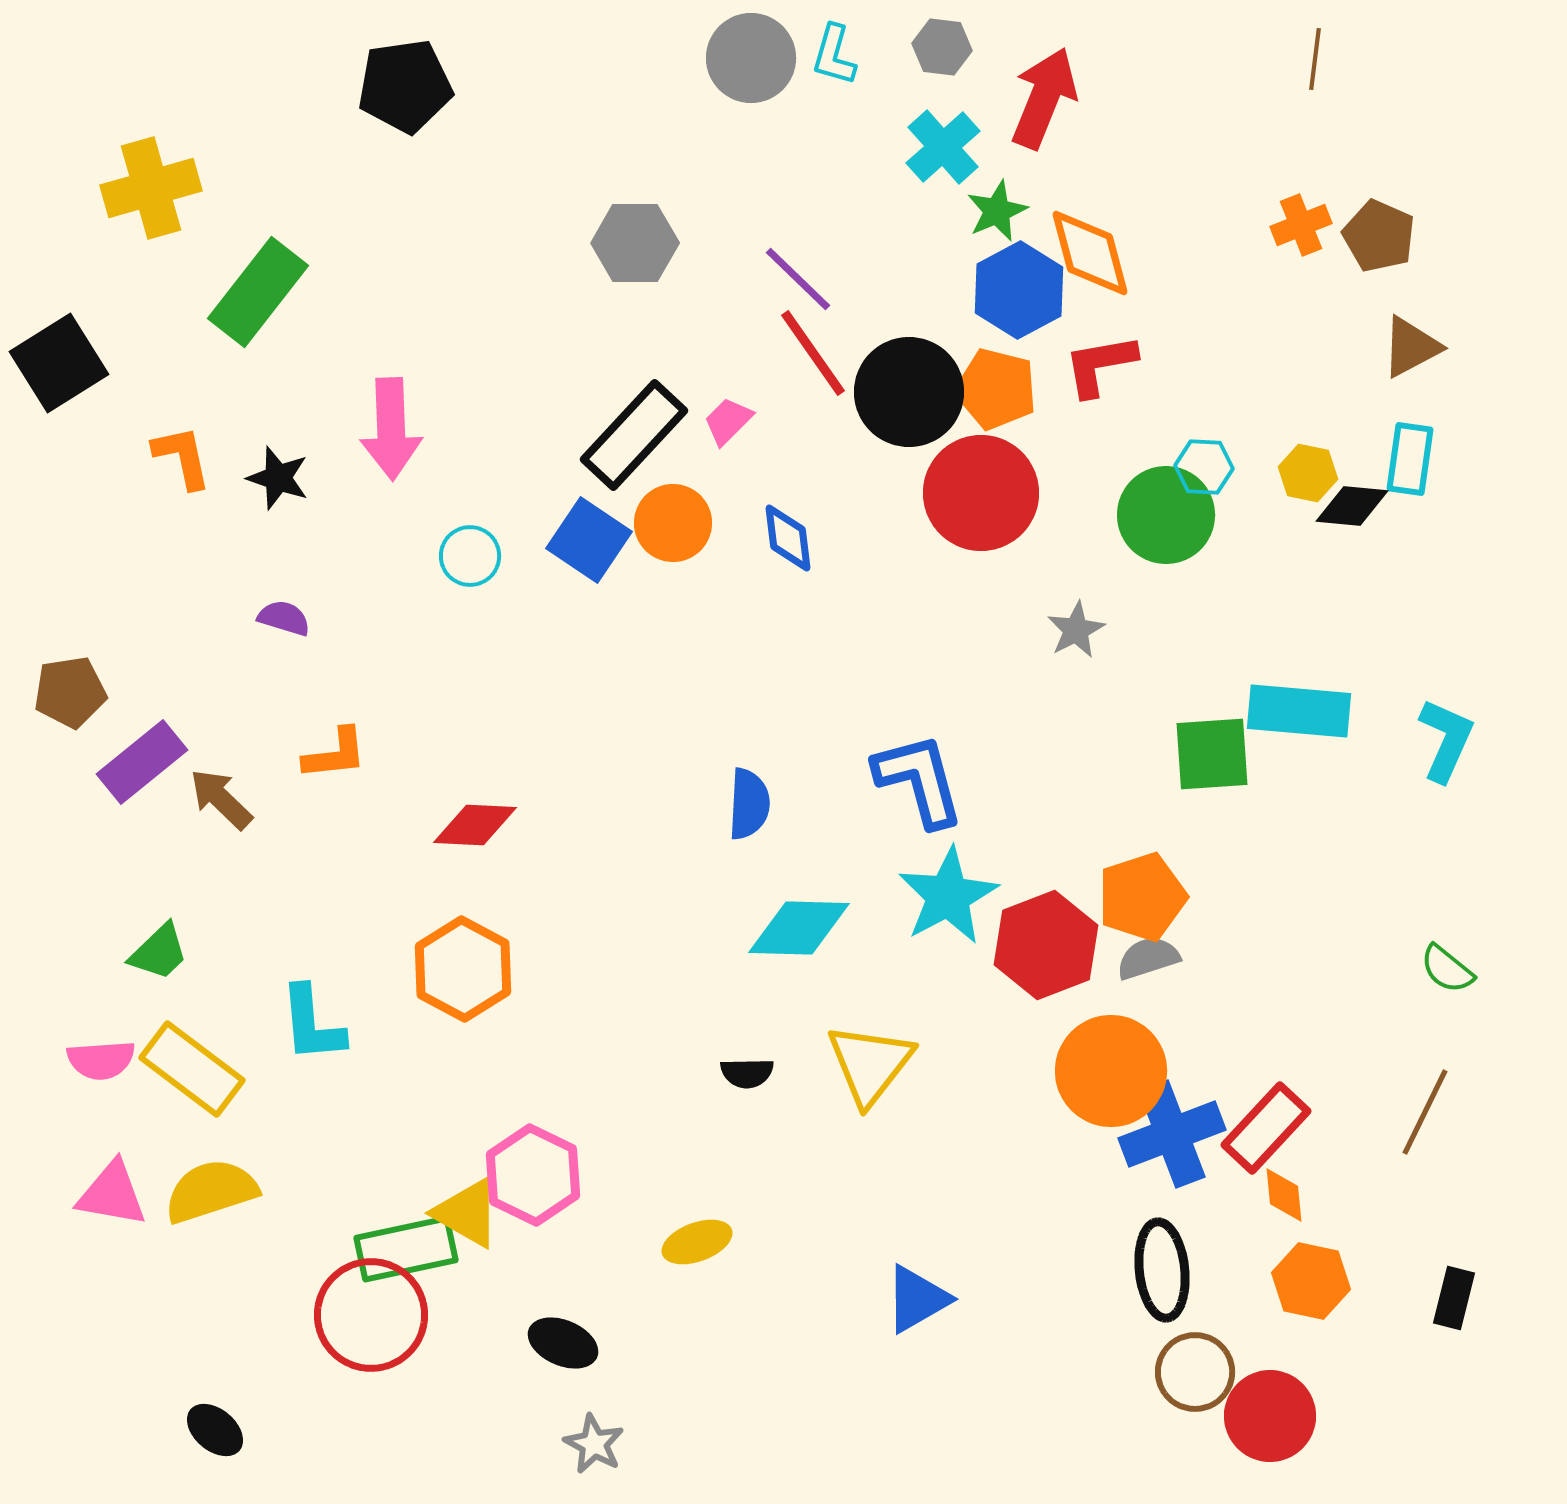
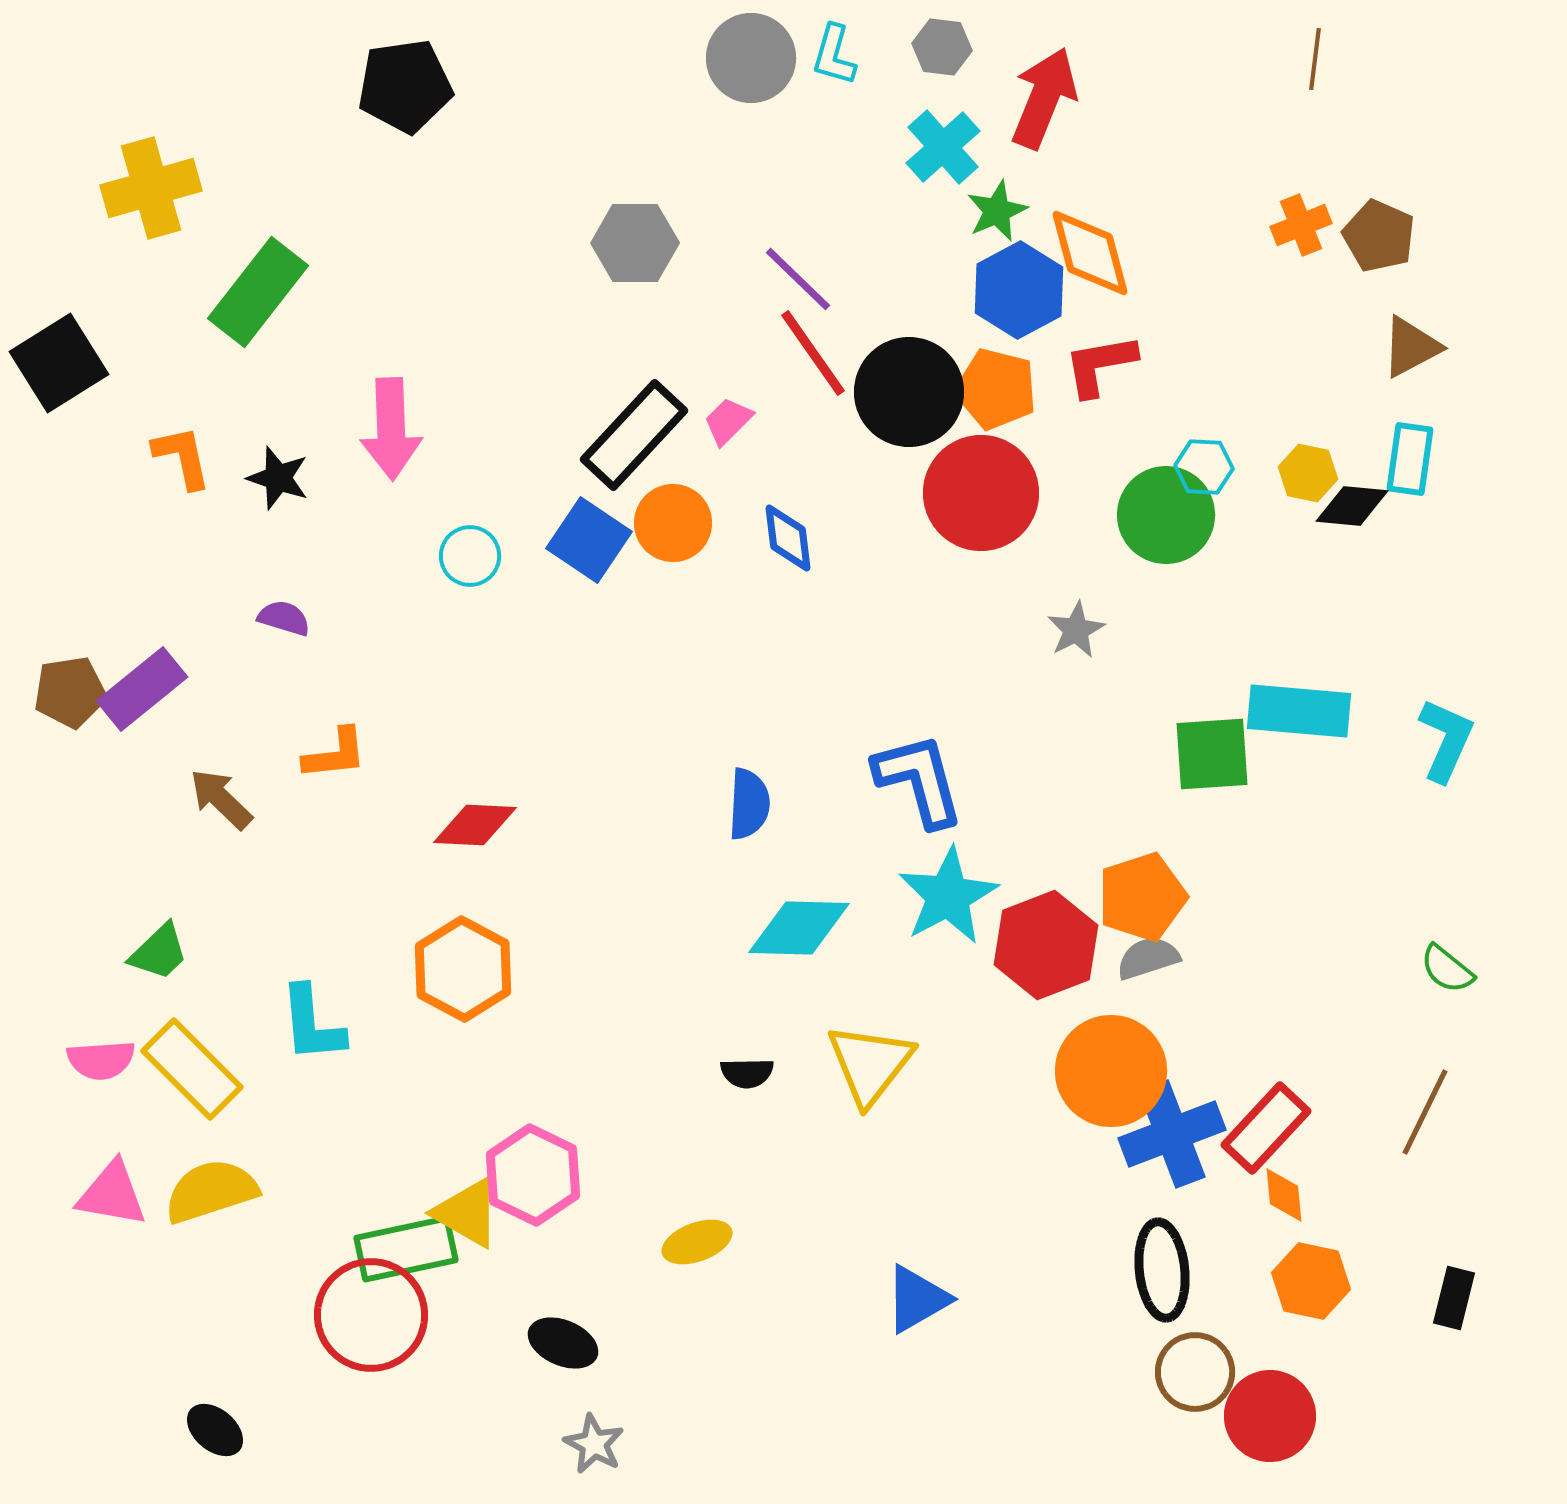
purple rectangle at (142, 762): moved 73 px up
yellow rectangle at (192, 1069): rotated 8 degrees clockwise
